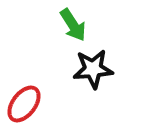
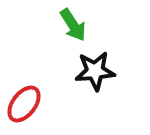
black star: moved 2 px right, 2 px down
